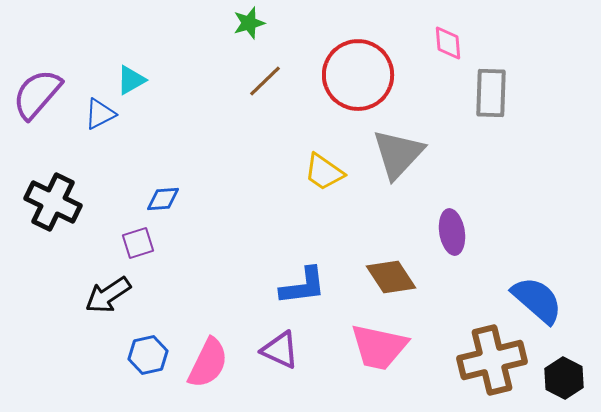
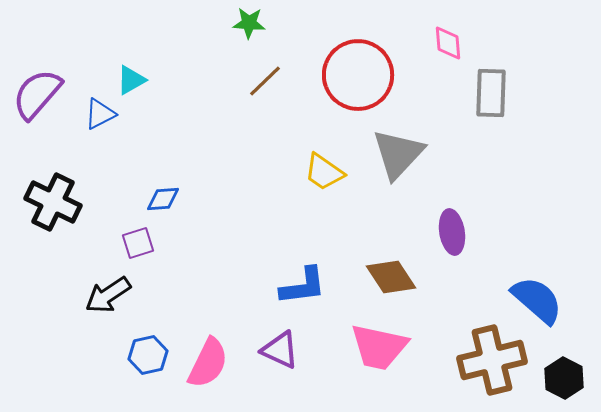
green star: rotated 20 degrees clockwise
